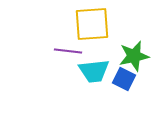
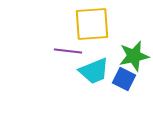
cyan trapezoid: rotated 16 degrees counterclockwise
